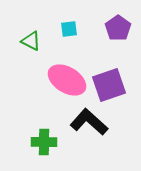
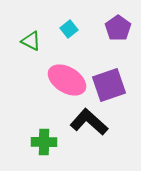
cyan square: rotated 30 degrees counterclockwise
